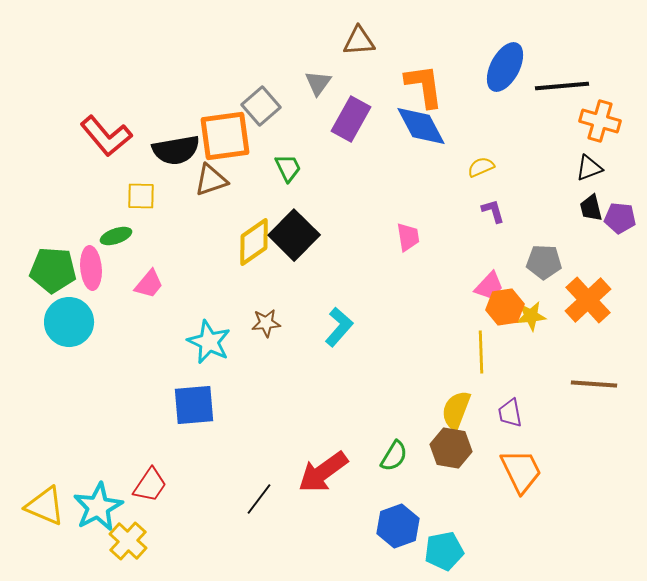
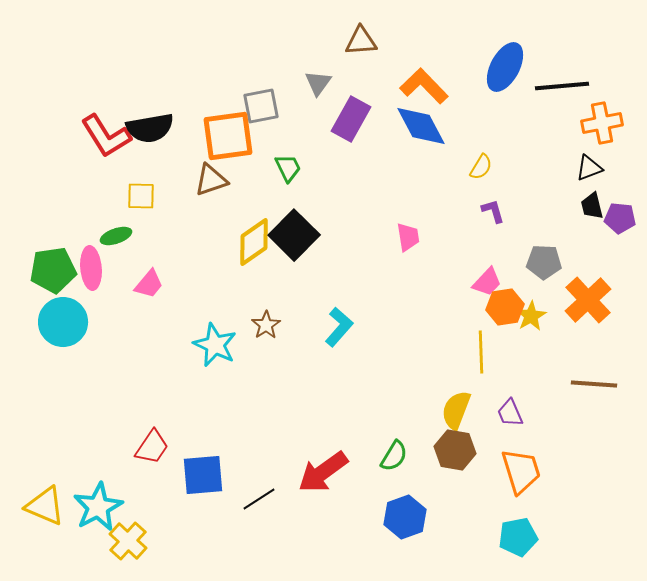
brown triangle at (359, 41): moved 2 px right
orange L-shape at (424, 86): rotated 36 degrees counterclockwise
gray square at (261, 106): rotated 30 degrees clockwise
orange cross at (600, 121): moved 2 px right, 2 px down; rotated 27 degrees counterclockwise
red L-shape at (106, 136): rotated 8 degrees clockwise
orange square at (225, 136): moved 3 px right
black semicircle at (176, 150): moved 26 px left, 22 px up
yellow semicircle at (481, 167): rotated 144 degrees clockwise
black trapezoid at (591, 208): moved 1 px right, 2 px up
green pentagon at (53, 270): rotated 12 degrees counterclockwise
pink trapezoid at (489, 286): moved 2 px left, 4 px up
yellow star at (531, 316): rotated 24 degrees counterclockwise
cyan circle at (69, 322): moved 6 px left
brown star at (266, 323): moved 2 px down; rotated 28 degrees counterclockwise
cyan star at (209, 342): moved 6 px right, 3 px down
blue square at (194, 405): moved 9 px right, 70 px down
purple trapezoid at (510, 413): rotated 12 degrees counterclockwise
brown hexagon at (451, 448): moved 4 px right, 2 px down
orange trapezoid at (521, 471): rotated 9 degrees clockwise
red trapezoid at (150, 485): moved 2 px right, 38 px up
black line at (259, 499): rotated 20 degrees clockwise
blue hexagon at (398, 526): moved 7 px right, 9 px up
cyan pentagon at (444, 551): moved 74 px right, 14 px up
